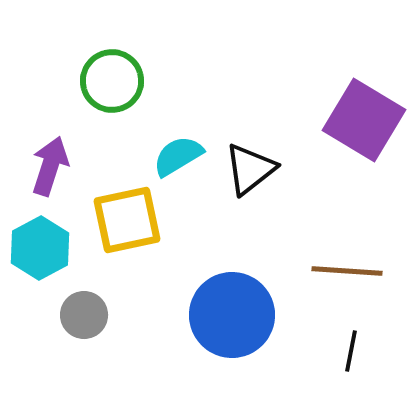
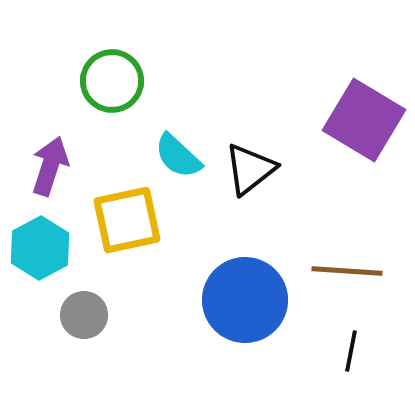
cyan semicircle: rotated 106 degrees counterclockwise
blue circle: moved 13 px right, 15 px up
